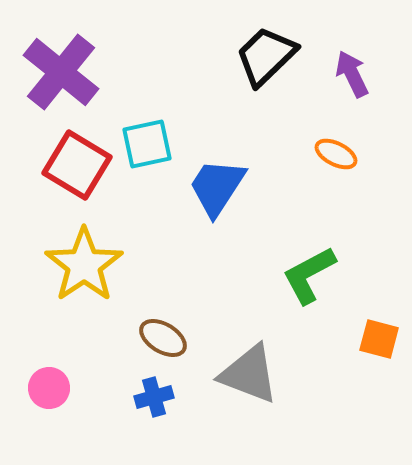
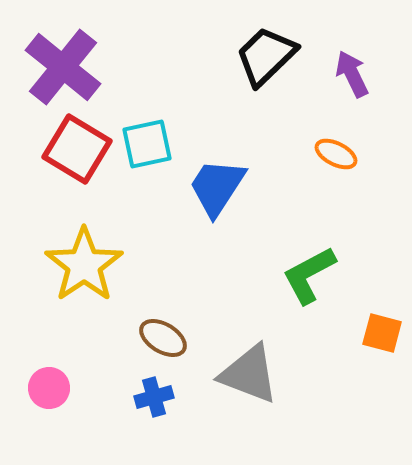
purple cross: moved 2 px right, 5 px up
red square: moved 16 px up
orange square: moved 3 px right, 6 px up
